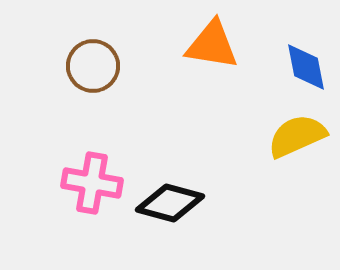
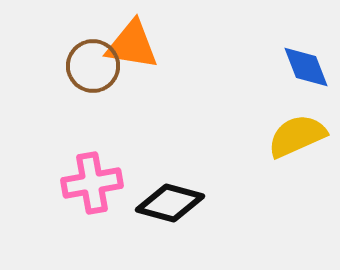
orange triangle: moved 80 px left
blue diamond: rotated 10 degrees counterclockwise
pink cross: rotated 20 degrees counterclockwise
